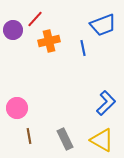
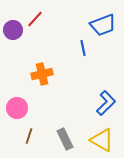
orange cross: moved 7 px left, 33 px down
brown line: rotated 28 degrees clockwise
